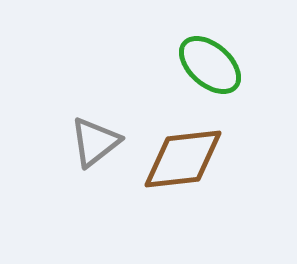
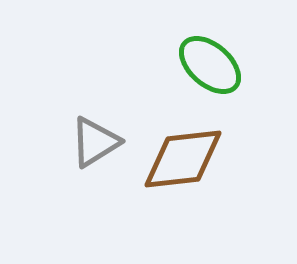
gray triangle: rotated 6 degrees clockwise
